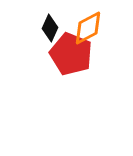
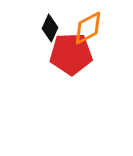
red pentagon: rotated 24 degrees counterclockwise
